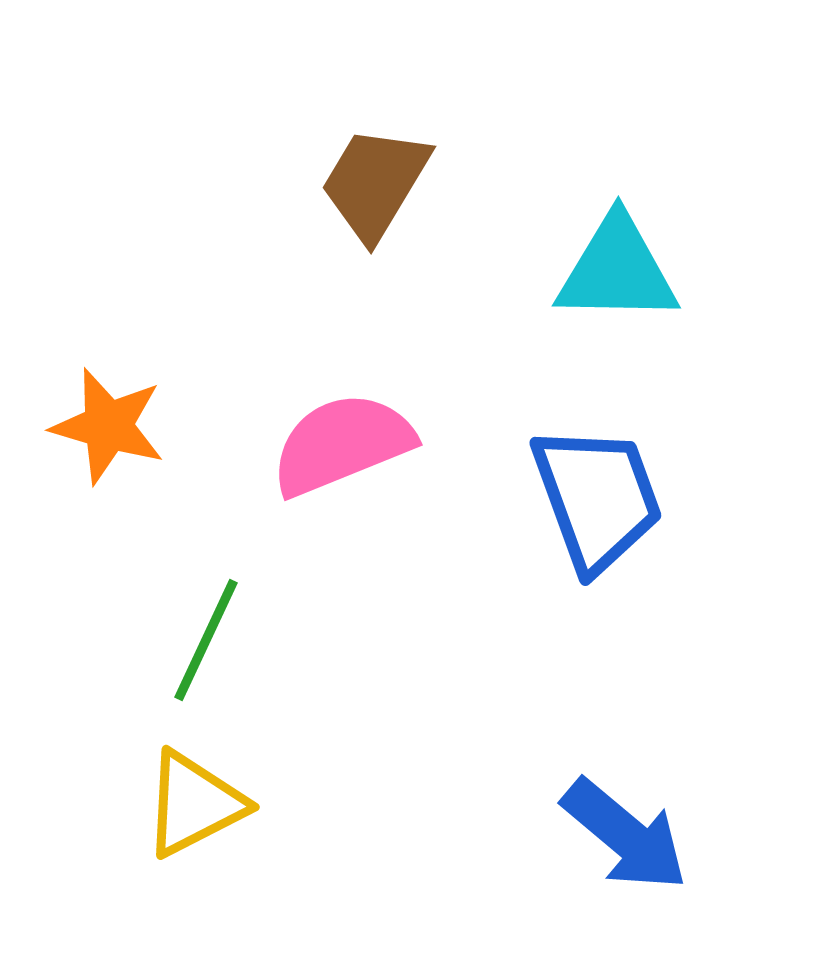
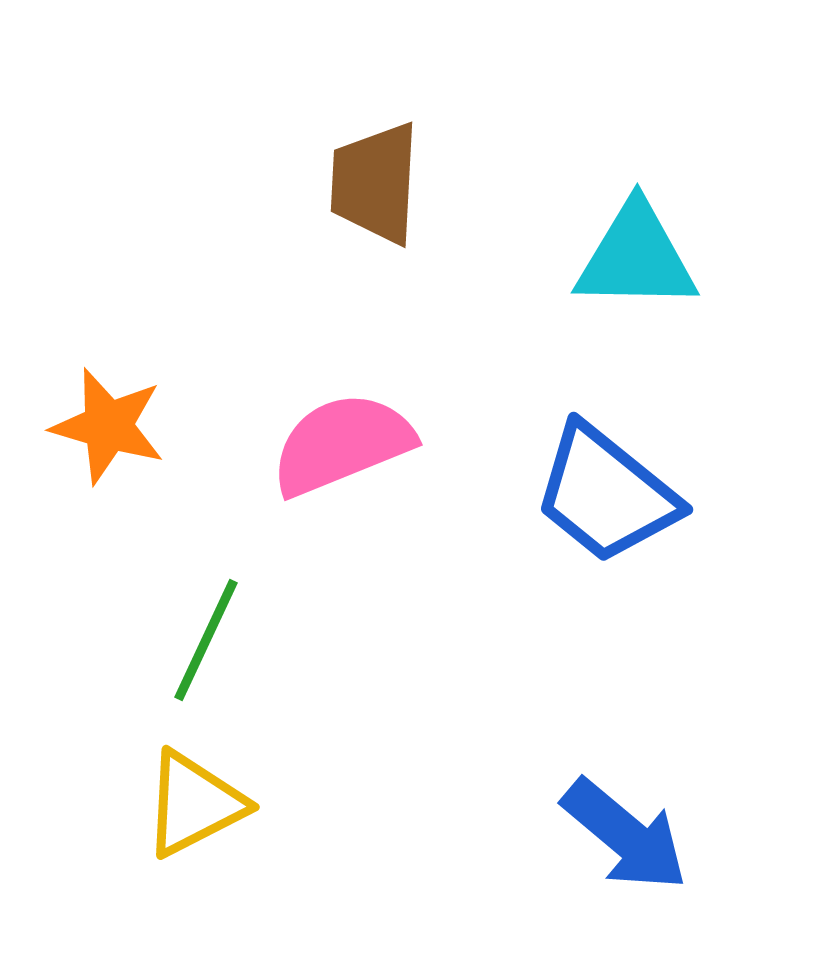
brown trapezoid: rotated 28 degrees counterclockwise
cyan triangle: moved 19 px right, 13 px up
blue trapezoid: moved 9 px right, 4 px up; rotated 149 degrees clockwise
